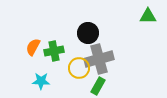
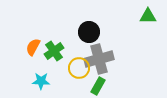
black circle: moved 1 px right, 1 px up
green cross: rotated 24 degrees counterclockwise
